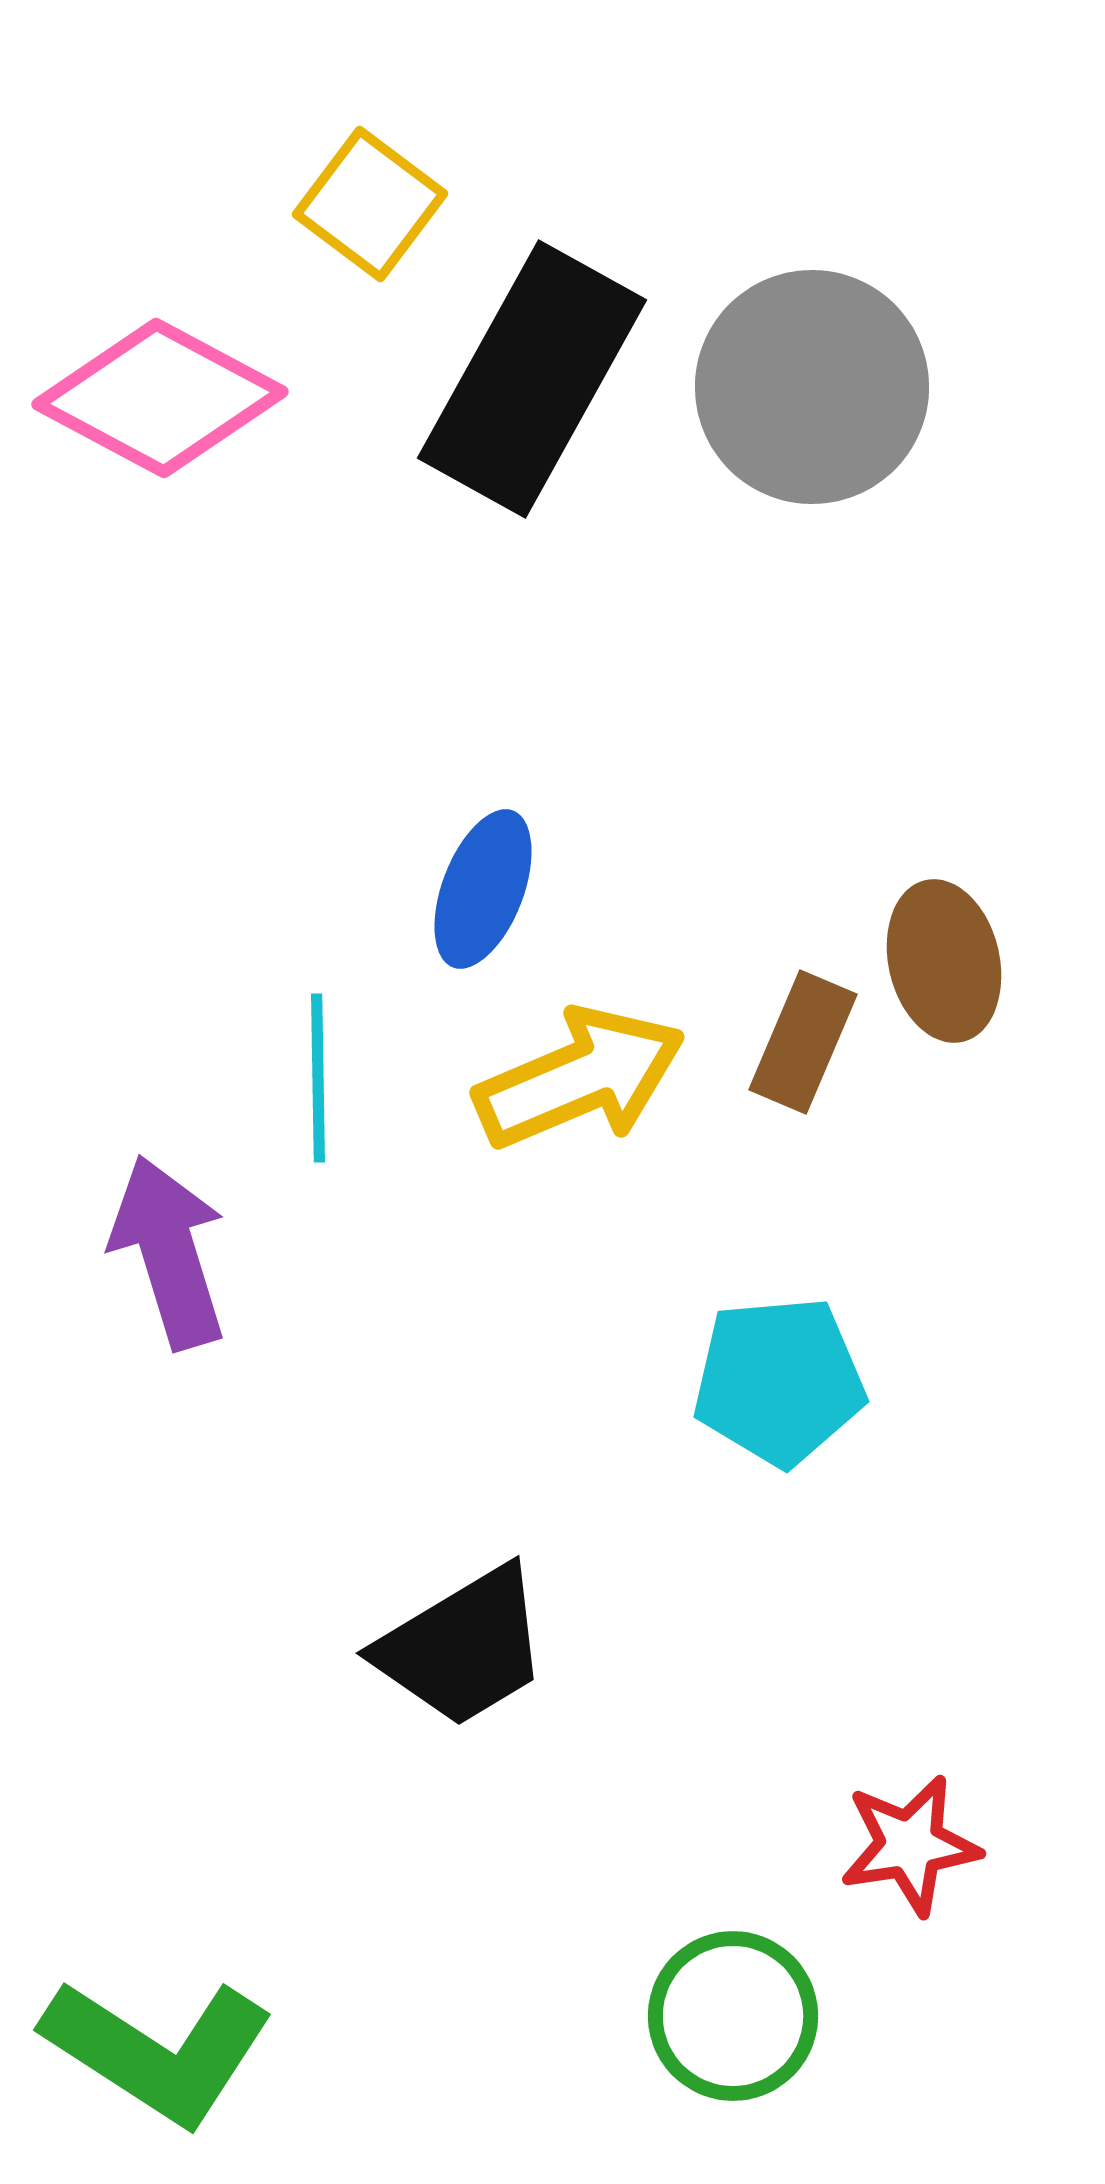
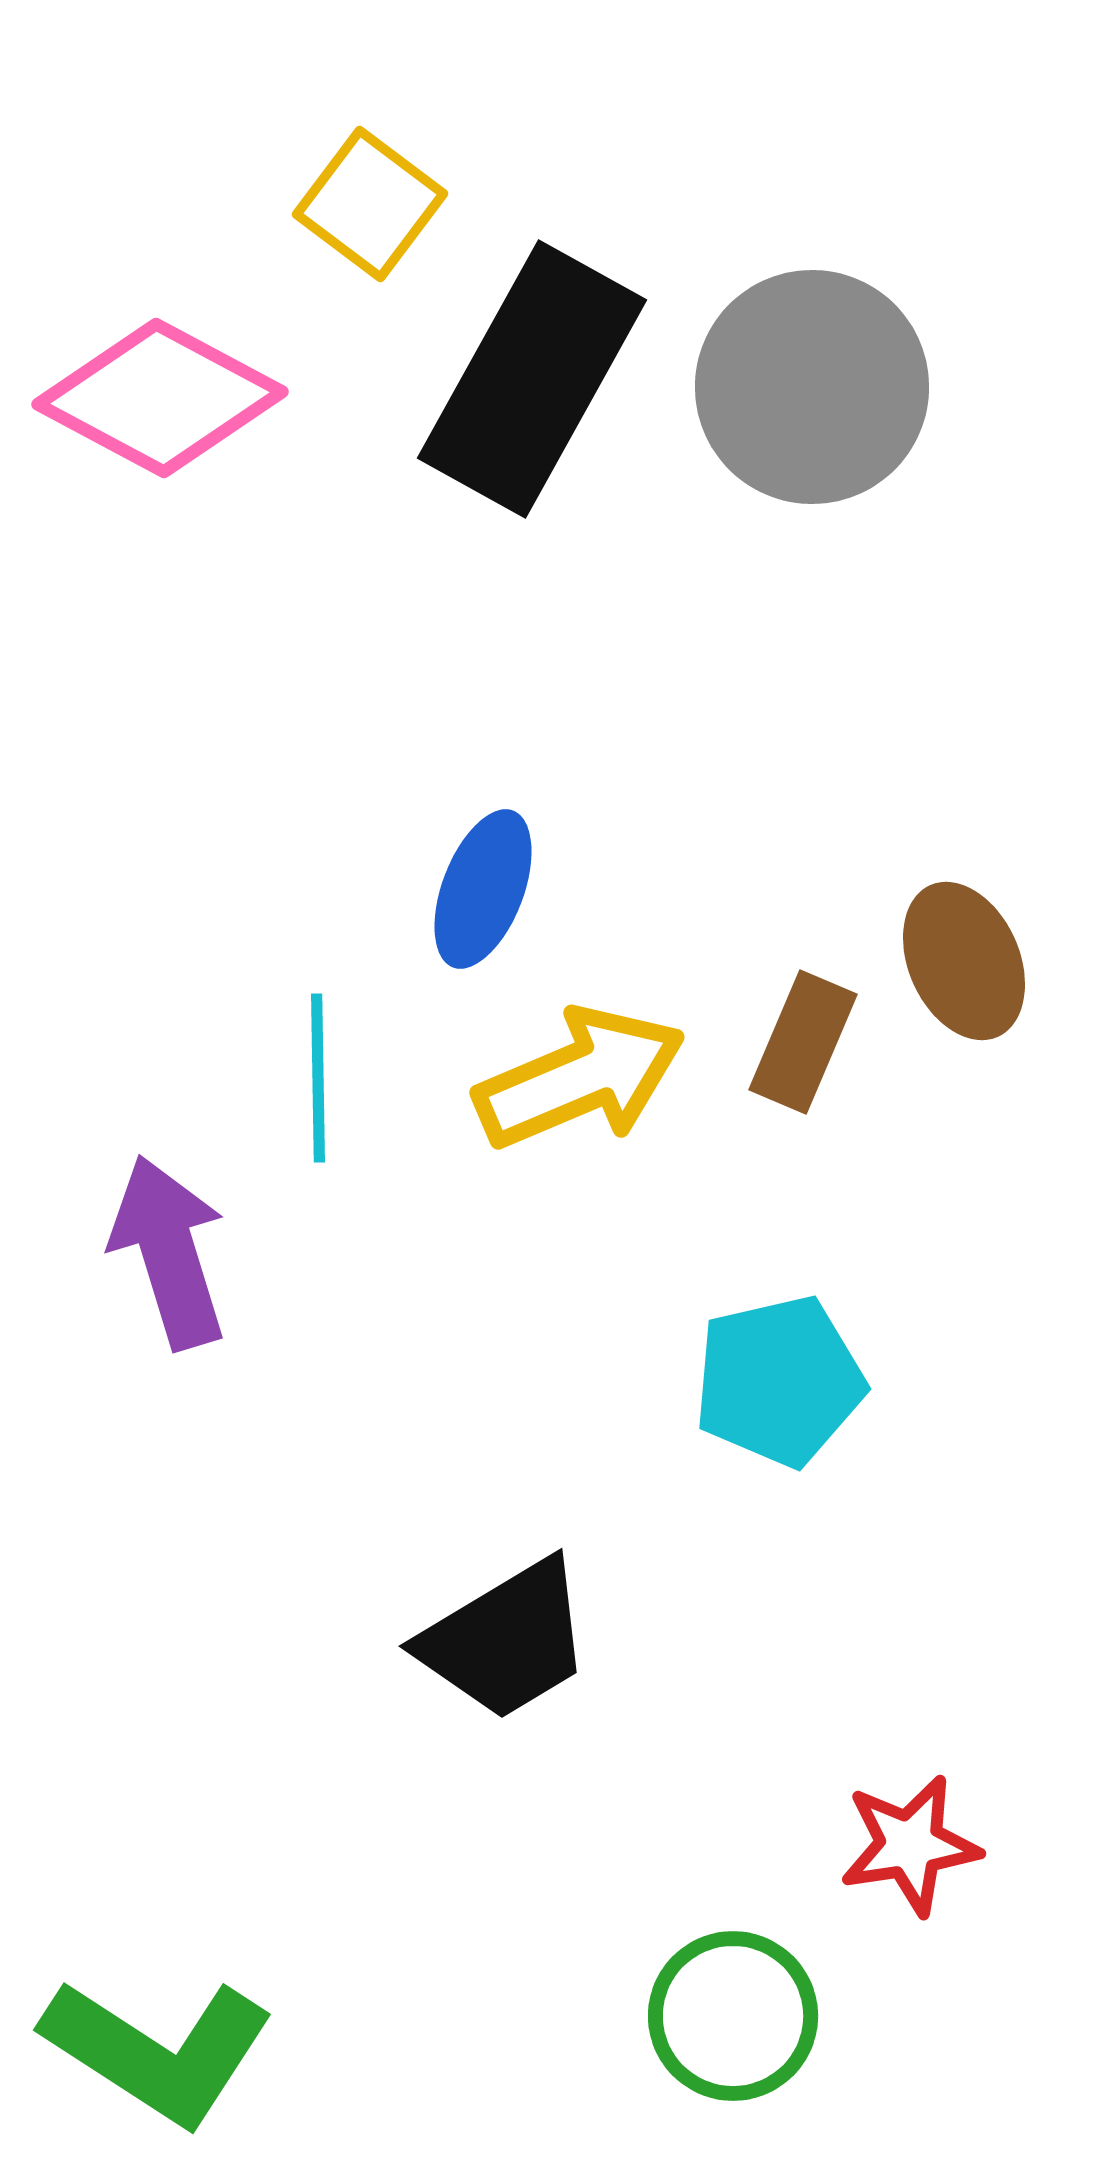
brown ellipse: moved 20 px right; rotated 11 degrees counterclockwise
cyan pentagon: rotated 8 degrees counterclockwise
black trapezoid: moved 43 px right, 7 px up
